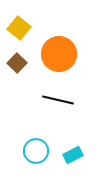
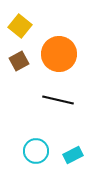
yellow square: moved 1 px right, 2 px up
brown square: moved 2 px right, 2 px up; rotated 18 degrees clockwise
